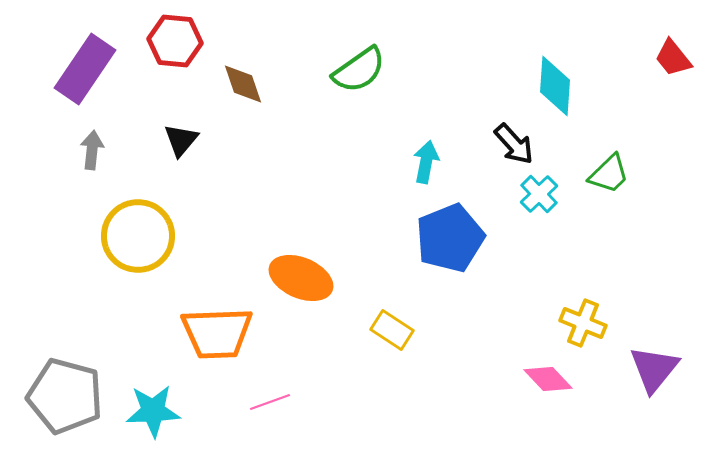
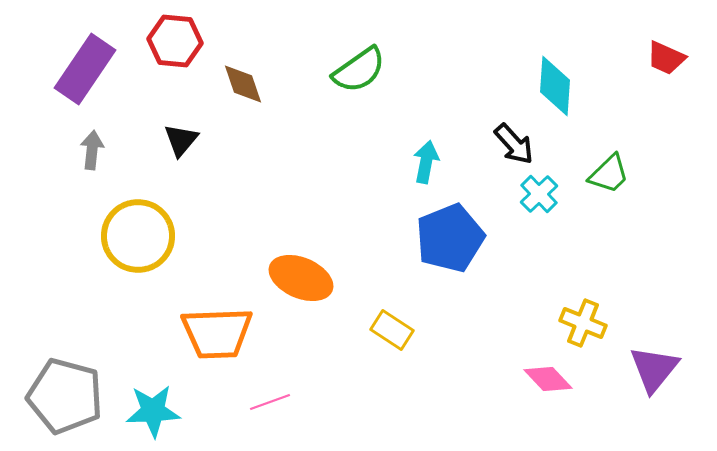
red trapezoid: moved 7 px left; rotated 27 degrees counterclockwise
